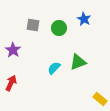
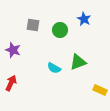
green circle: moved 1 px right, 2 px down
purple star: rotated 14 degrees counterclockwise
cyan semicircle: rotated 104 degrees counterclockwise
yellow rectangle: moved 9 px up; rotated 16 degrees counterclockwise
